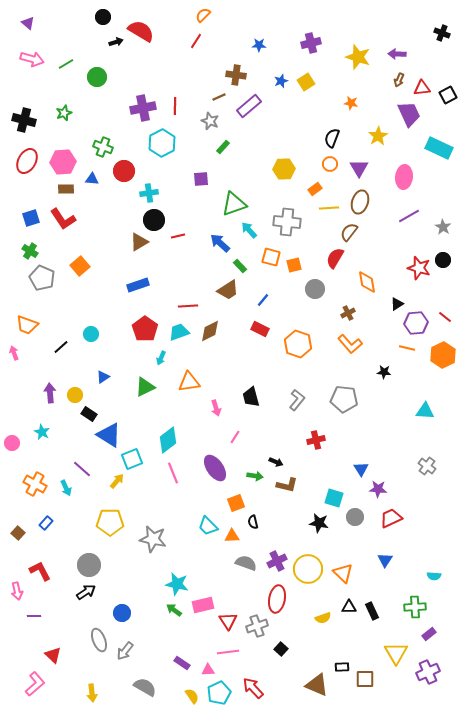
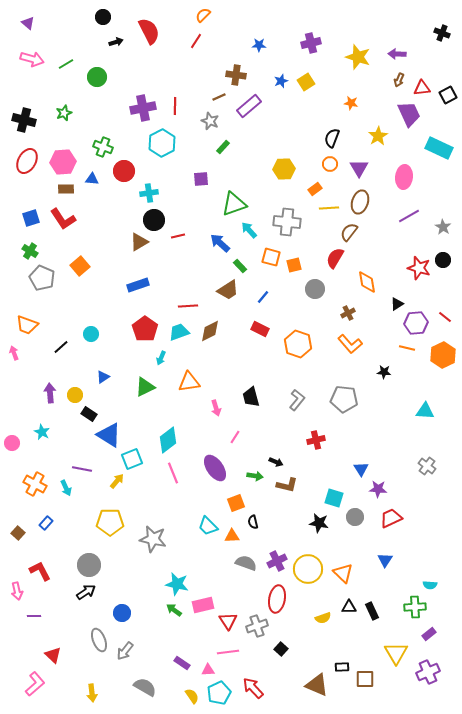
red semicircle at (141, 31): moved 8 px right; rotated 32 degrees clockwise
blue line at (263, 300): moved 3 px up
purple line at (82, 469): rotated 30 degrees counterclockwise
cyan semicircle at (434, 576): moved 4 px left, 9 px down
